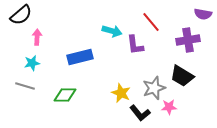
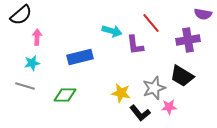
red line: moved 1 px down
yellow star: rotated 12 degrees counterclockwise
